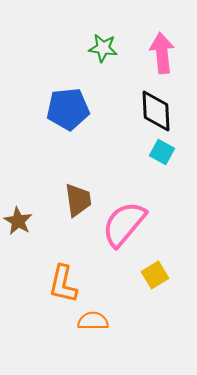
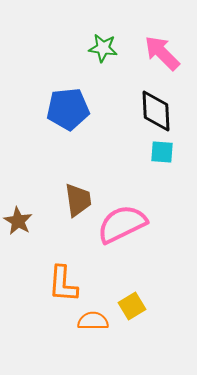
pink arrow: rotated 39 degrees counterclockwise
cyan square: rotated 25 degrees counterclockwise
pink semicircle: moved 2 px left; rotated 24 degrees clockwise
yellow square: moved 23 px left, 31 px down
orange L-shape: rotated 9 degrees counterclockwise
